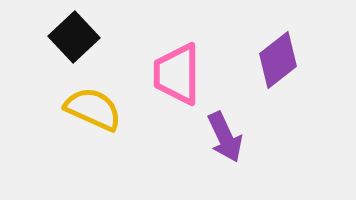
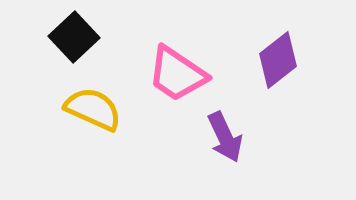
pink trapezoid: rotated 56 degrees counterclockwise
